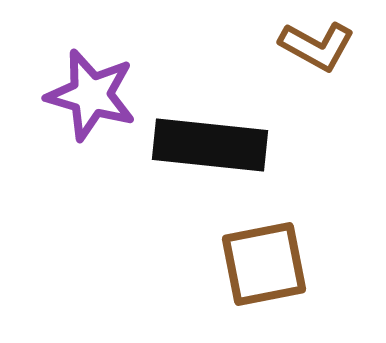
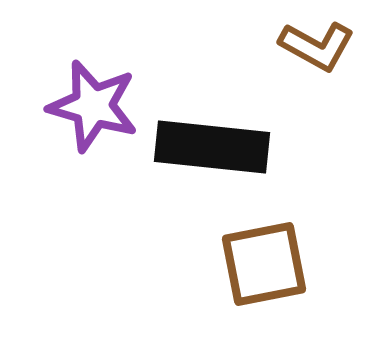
purple star: moved 2 px right, 11 px down
black rectangle: moved 2 px right, 2 px down
